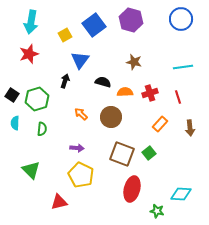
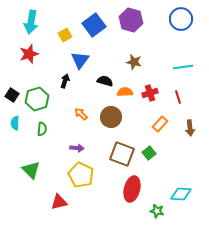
black semicircle: moved 2 px right, 1 px up
